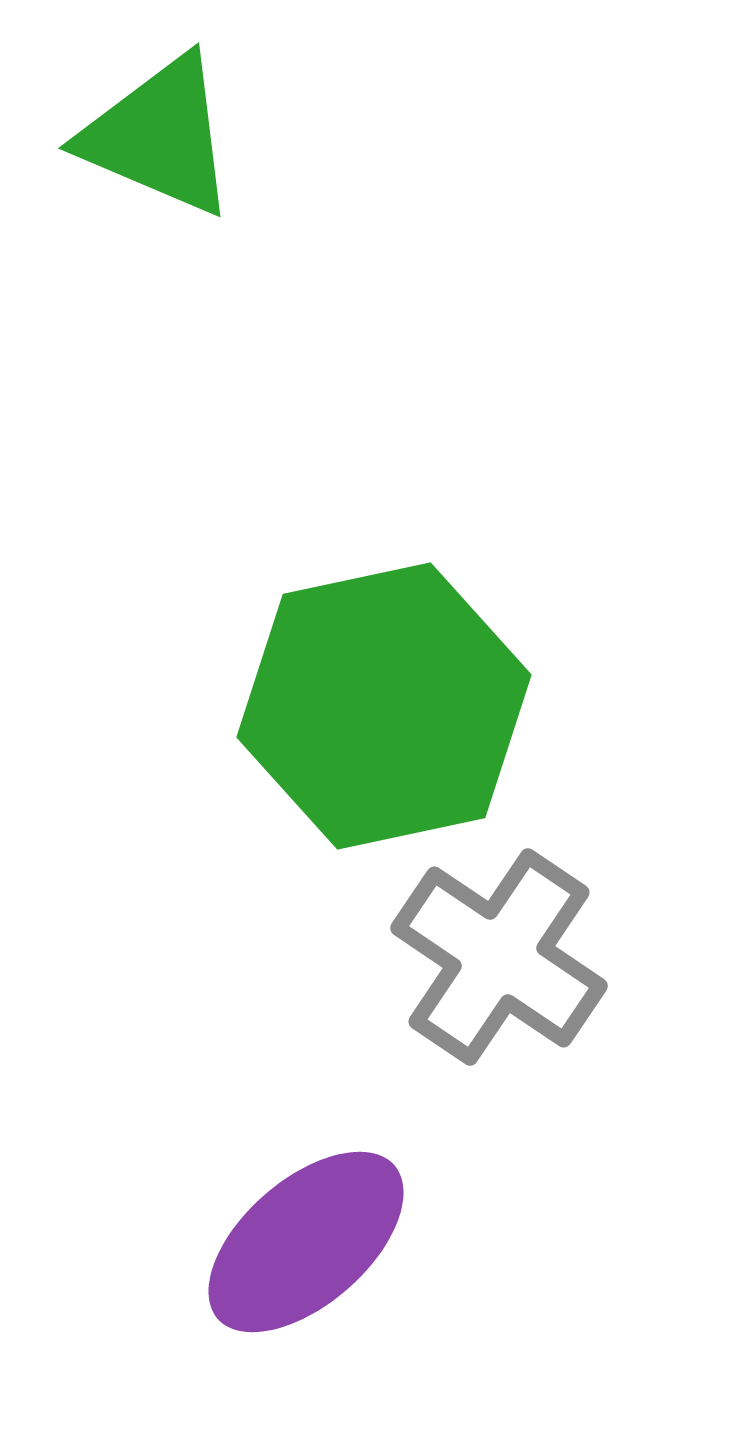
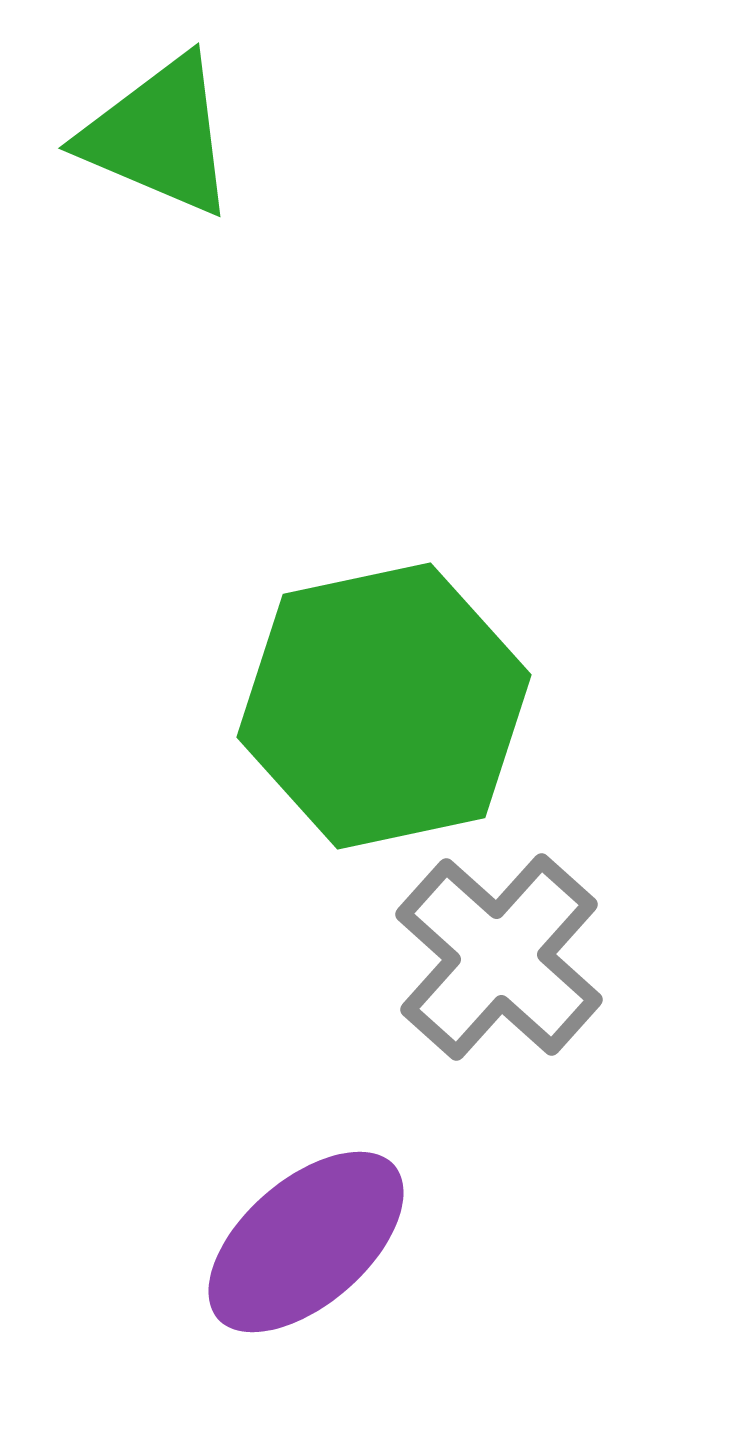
gray cross: rotated 8 degrees clockwise
